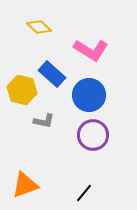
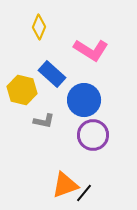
yellow diamond: rotated 70 degrees clockwise
blue circle: moved 5 px left, 5 px down
orange triangle: moved 40 px right
